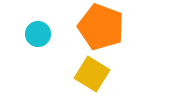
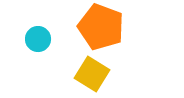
cyan circle: moved 5 px down
